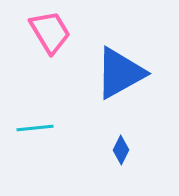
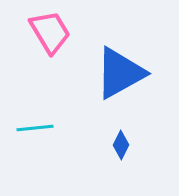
blue diamond: moved 5 px up
